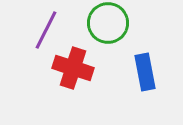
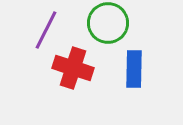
blue rectangle: moved 11 px left, 3 px up; rotated 12 degrees clockwise
